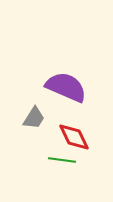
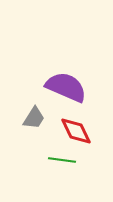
red diamond: moved 2 px right, 6 px up
